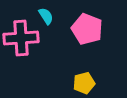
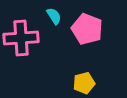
cyan semicircle: moved 8 px right
